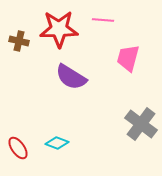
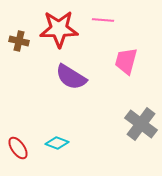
pink trapezoid: moved 2 px left, 3 px down
